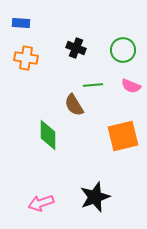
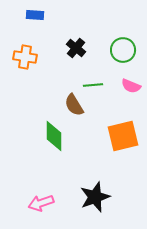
blue rectangle: moved 14 px right, 8 px up
black cross: rotated 18 degrees clockwise
orange cross: moved 1 px left, 1 px up
green diamond: moved 6 px right, 1 px down
